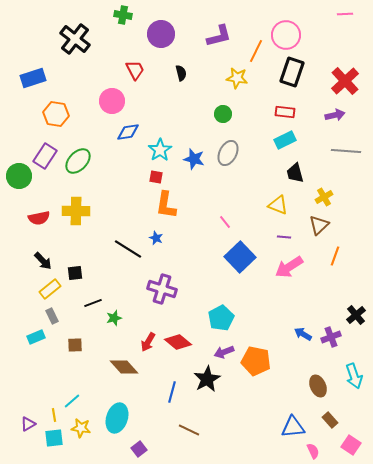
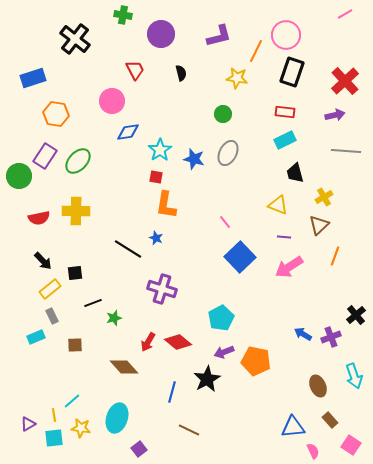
pink line at (345, 14): rotated 28 degrees counterclockwise
